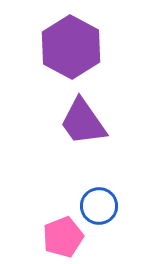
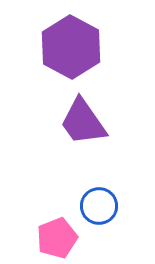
pink pentagon: moved 6 px left, 1 px down
